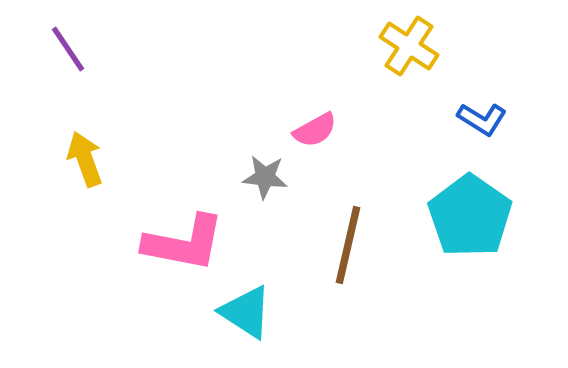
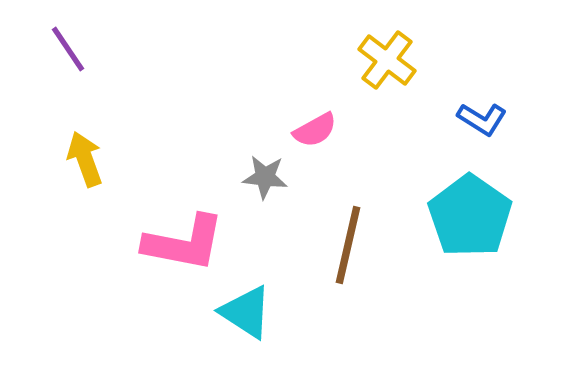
yellow cross: moved 22 px left, 14 px down; rotated 4 degrees clockwise
